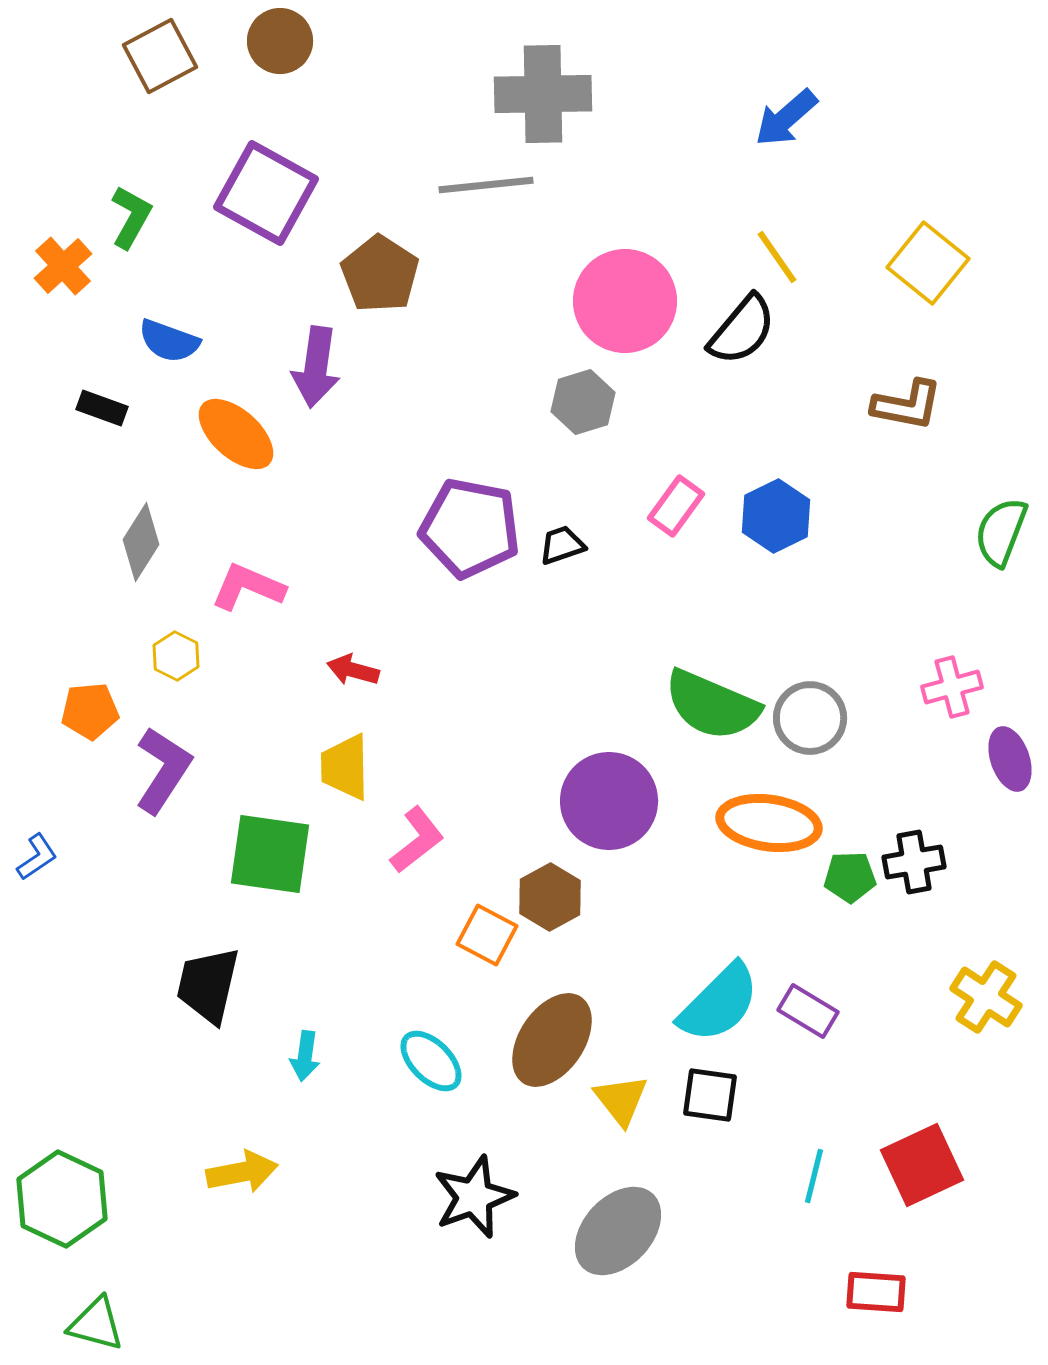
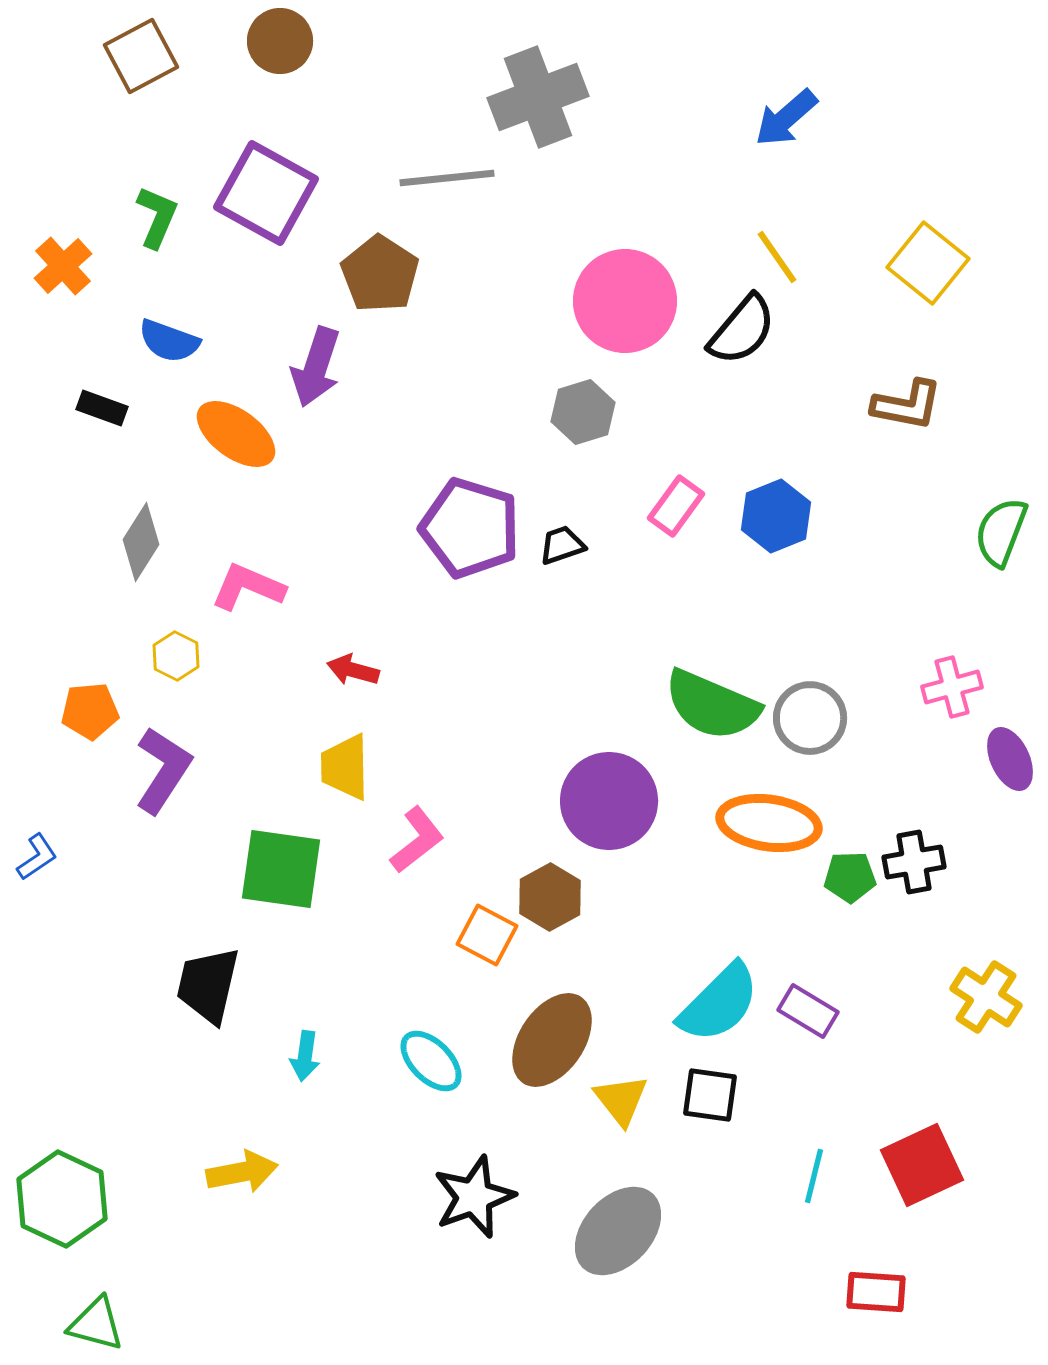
brown square at (160, 56): moved 19 px left
gray cross at (543, 94): moved 5 px left, 3 px down; rotated 20 degrees counterclockwise
gray line at (486, 185): moved 39 px left, 7 px up
green L-shape at (131, 217): moved 26 px right; rotated 6 degrees counterclockwise
purple arrow at (316, 367): rotated 10 degrees clockwise
gray hexagon at (583, 402): moved 10 px down
orange ellipse at (236, 434): rotated 6 degrees counterclockwise
blue hexagon at (776, 516): rotated 4 degrees clockwise
purple pentagon at (470, 528): rotated 6 degrees clockwise
purple ellipse at (1010, 759): rotated 6 degrees counterclockwise
green square at (270, 854): moved 11 px right, 15 px down
